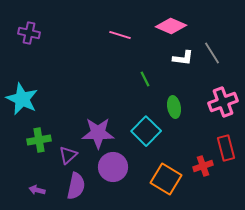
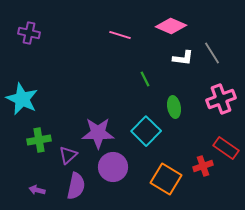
pink cross: moved 2 px left, 3 px up
red rectangle: rotated 40 degrees counterclockwise
